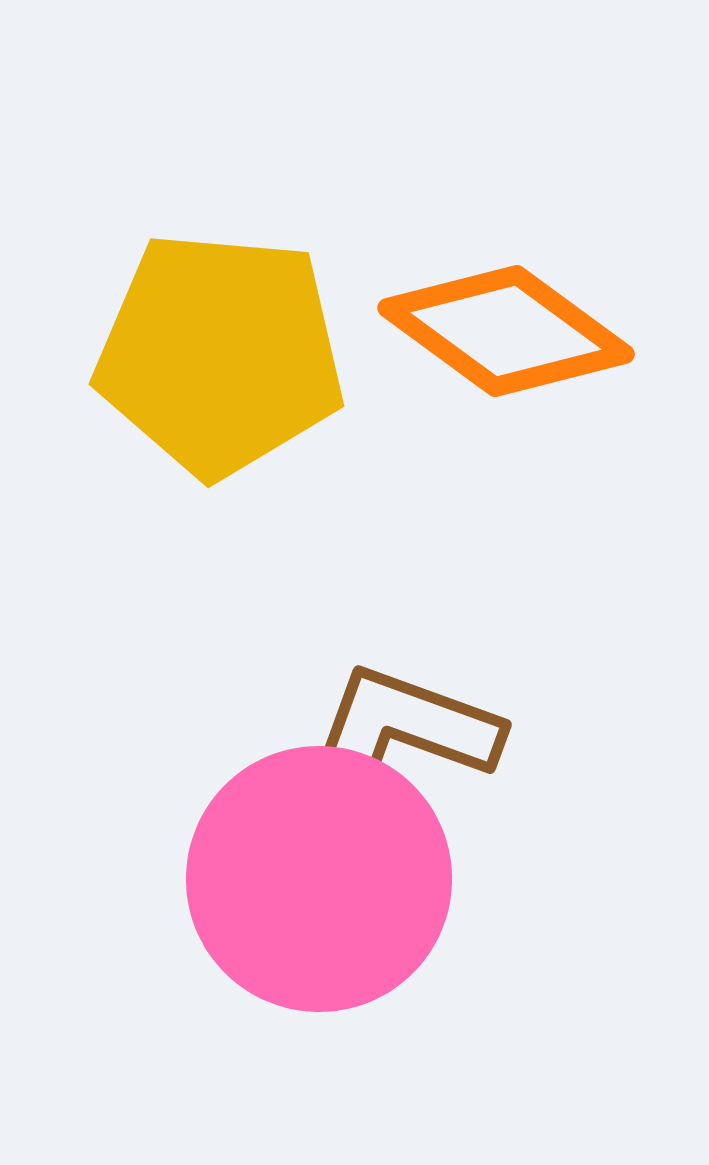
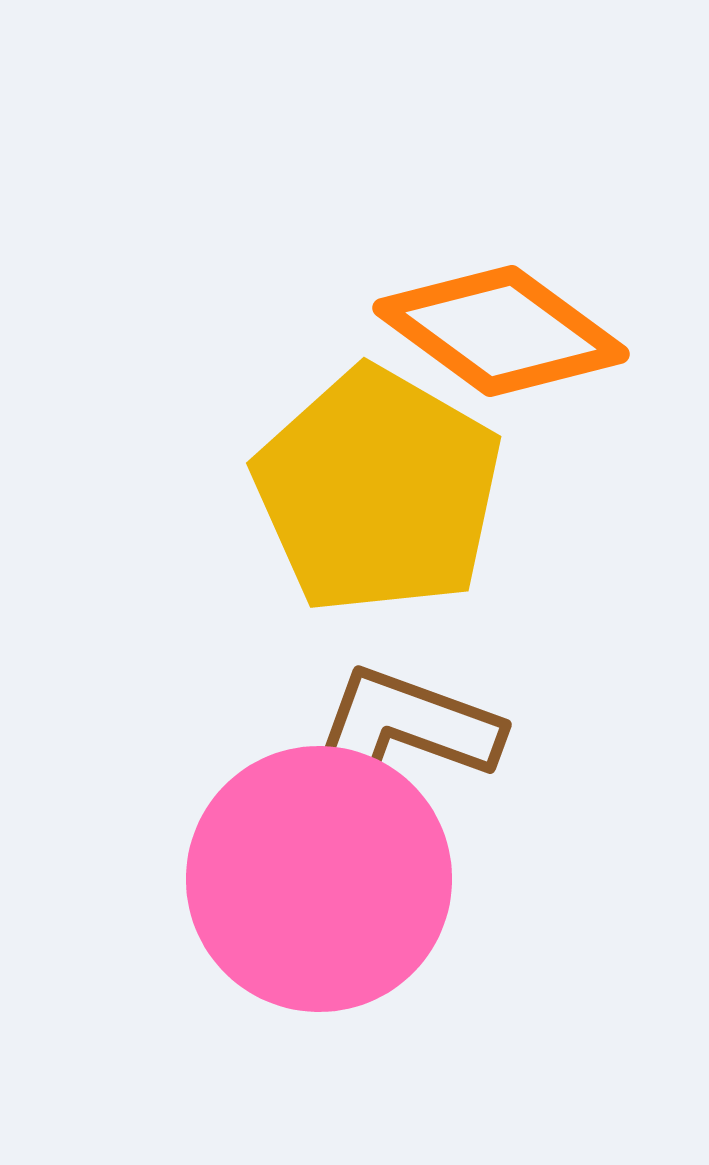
orange diamond: moved 5 px left
yellow pentagon: moved 158 px right, 137 px down; rotated 25 degrees clockwise
